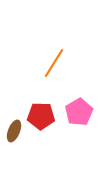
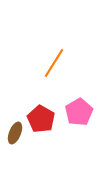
red pentagon: moved 3 px down; rotated 28 degrees clockwise
brown ellipse: moved 1 px right, 2 px down
